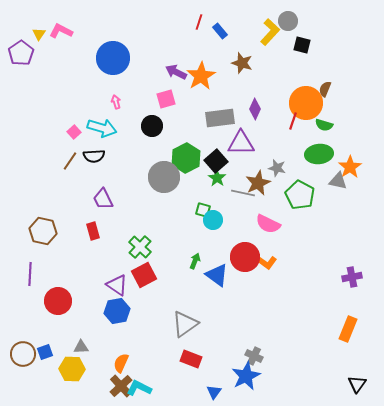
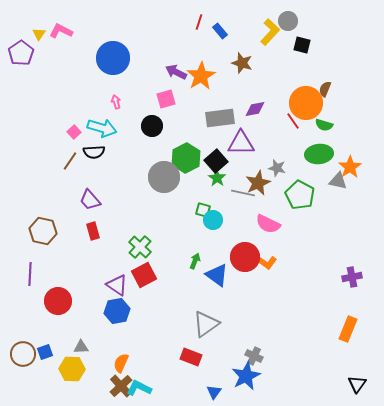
purple diamond at (255, 109): rotated 55 degrees clockwise
red line at (293, 121): rotated 54 degrees counterclockwise
black semicircle at (94, 156): moved 4 px up
purple trapezoid at (103, 199): moved 13 px left, 1 px down; rotated 15 degrees counterclockwise
gray triangle at (185, 324): moved 21 px right
red rectangle at (191, 359): moved 2 px up
